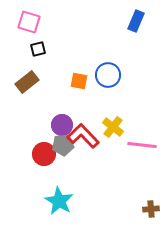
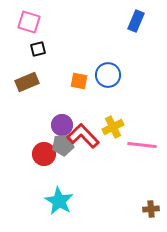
brown rectangle: rotated 15 degrees clockwise
yellow cross: rotated 25 degrees clockwise
